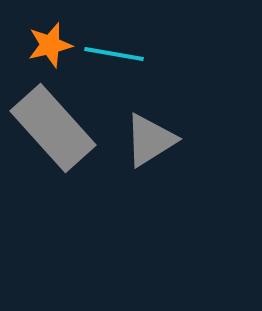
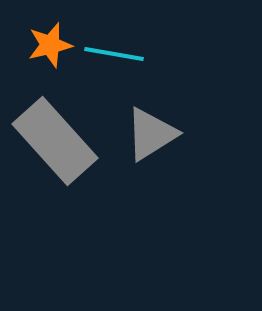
gray rectangle: moved 2 px right, 13 px down
gray triangle: moved 1 px right, 6 px up
